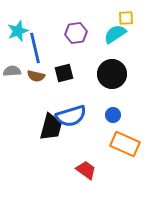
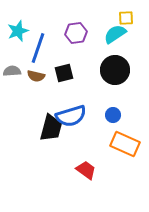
blue line: moved 3 px right; rotated 32 degrees clockwise
black circle: moved 3 px right, 4 px up
black trapezoid: moved 1 px down
